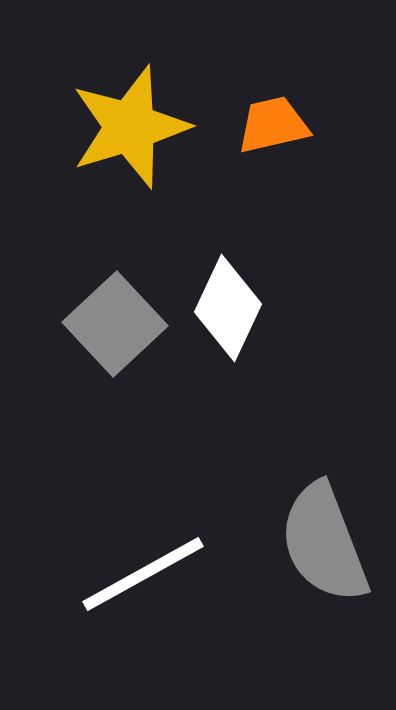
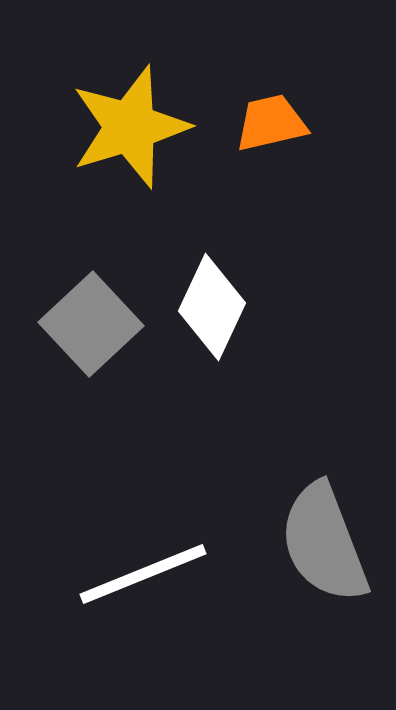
orange trapezoid: moved 2 px left, 2 px up
white diamond: moved 16 px left, 1 px up
gray square: moved 24 px left
white line: rotated 7 degrees clockwise
